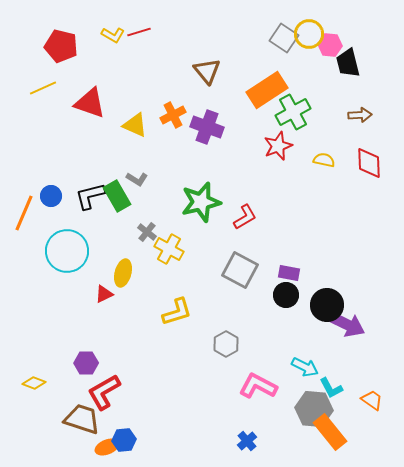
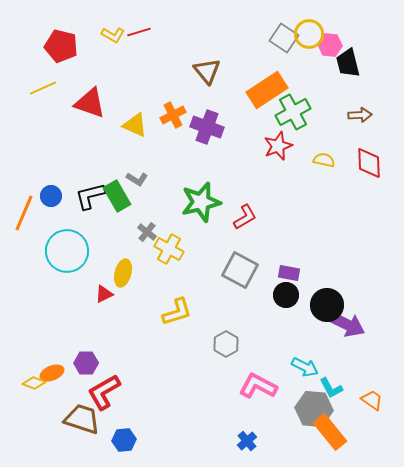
orange ellipse at (107, 447): moved 55 px left, 74 px up
